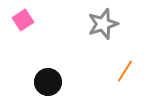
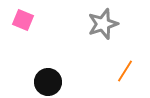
pink square: rotated 35 degrees counterclockwise
